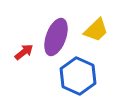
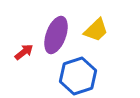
purple ellipse: moved 2 px up
blue hexagon: rotated 18 degrees clockwise
